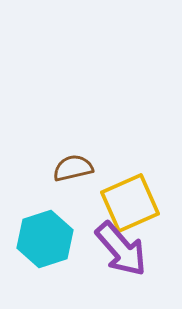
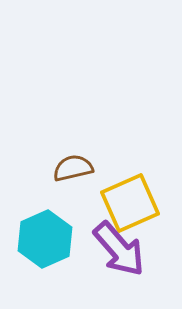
cyan hexagon: rotated 6 degrees counterclockwise
purple arrow: moved 2 px left
